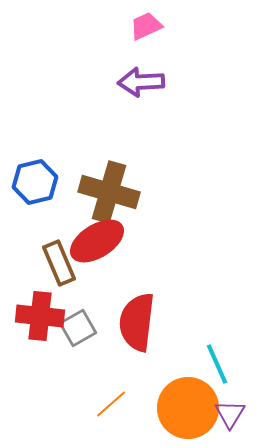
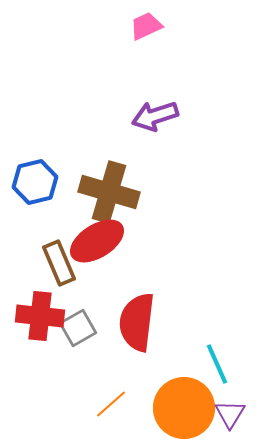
purple arrow: moved 14 px right, 34 px down; rotated 15 degrees counterclockwise
orange circle: moved 4 px left
